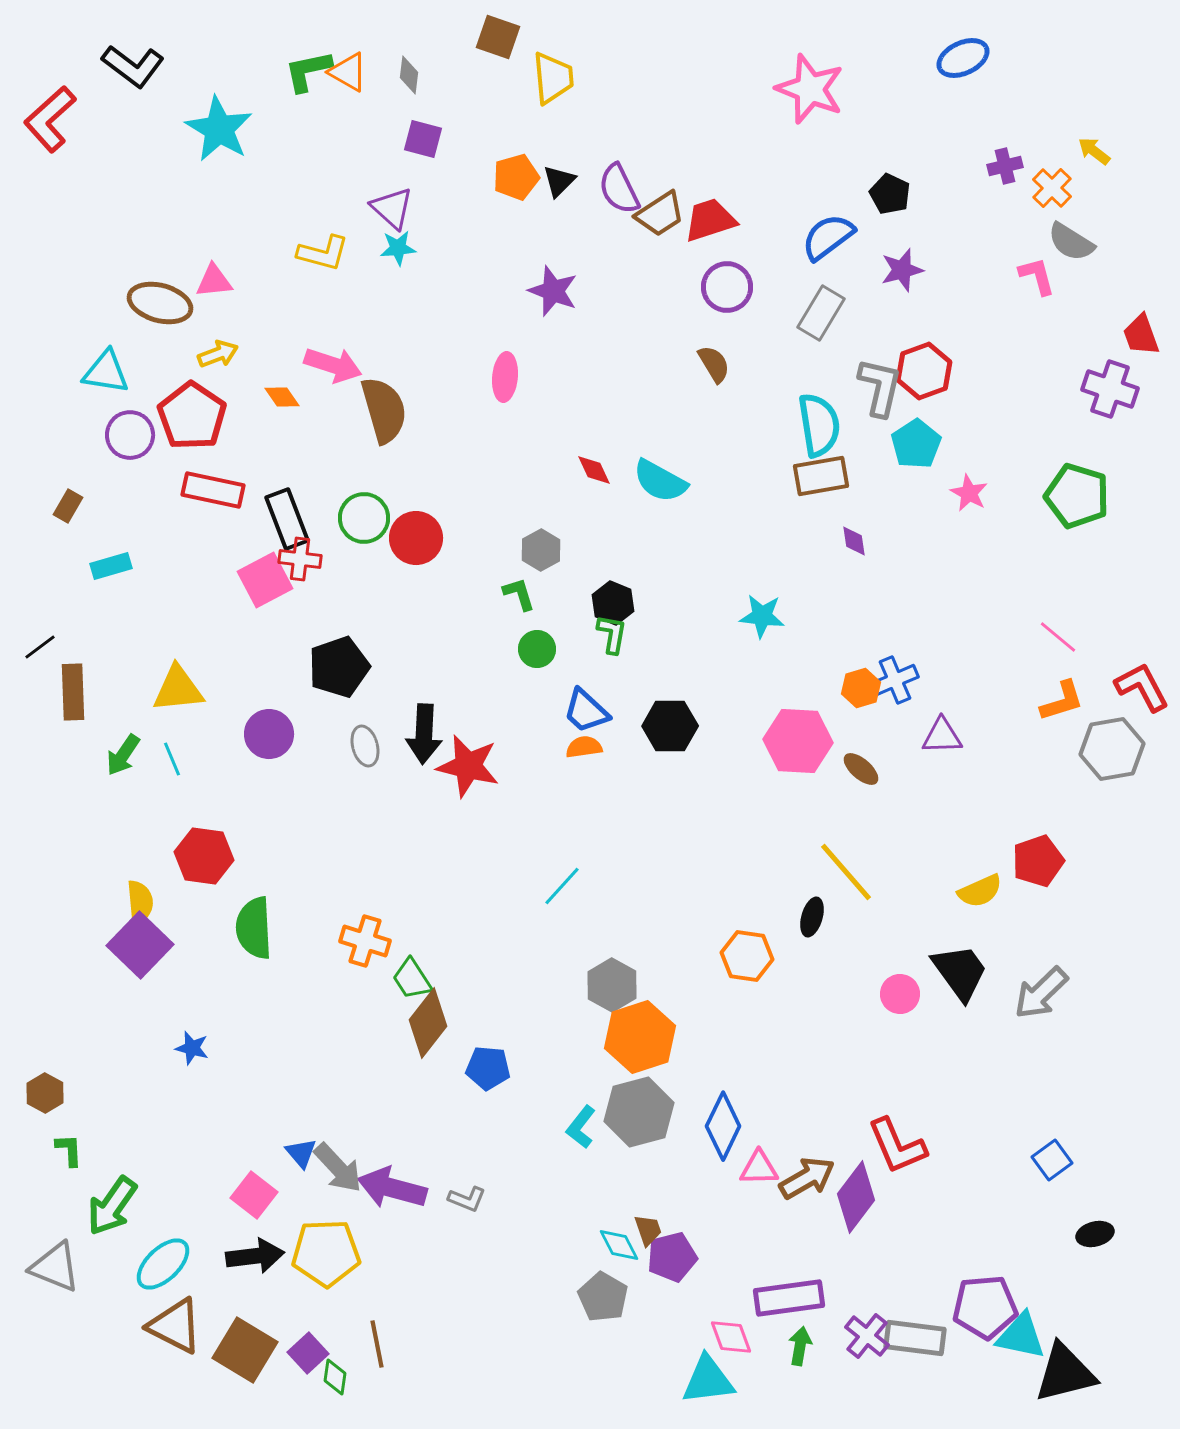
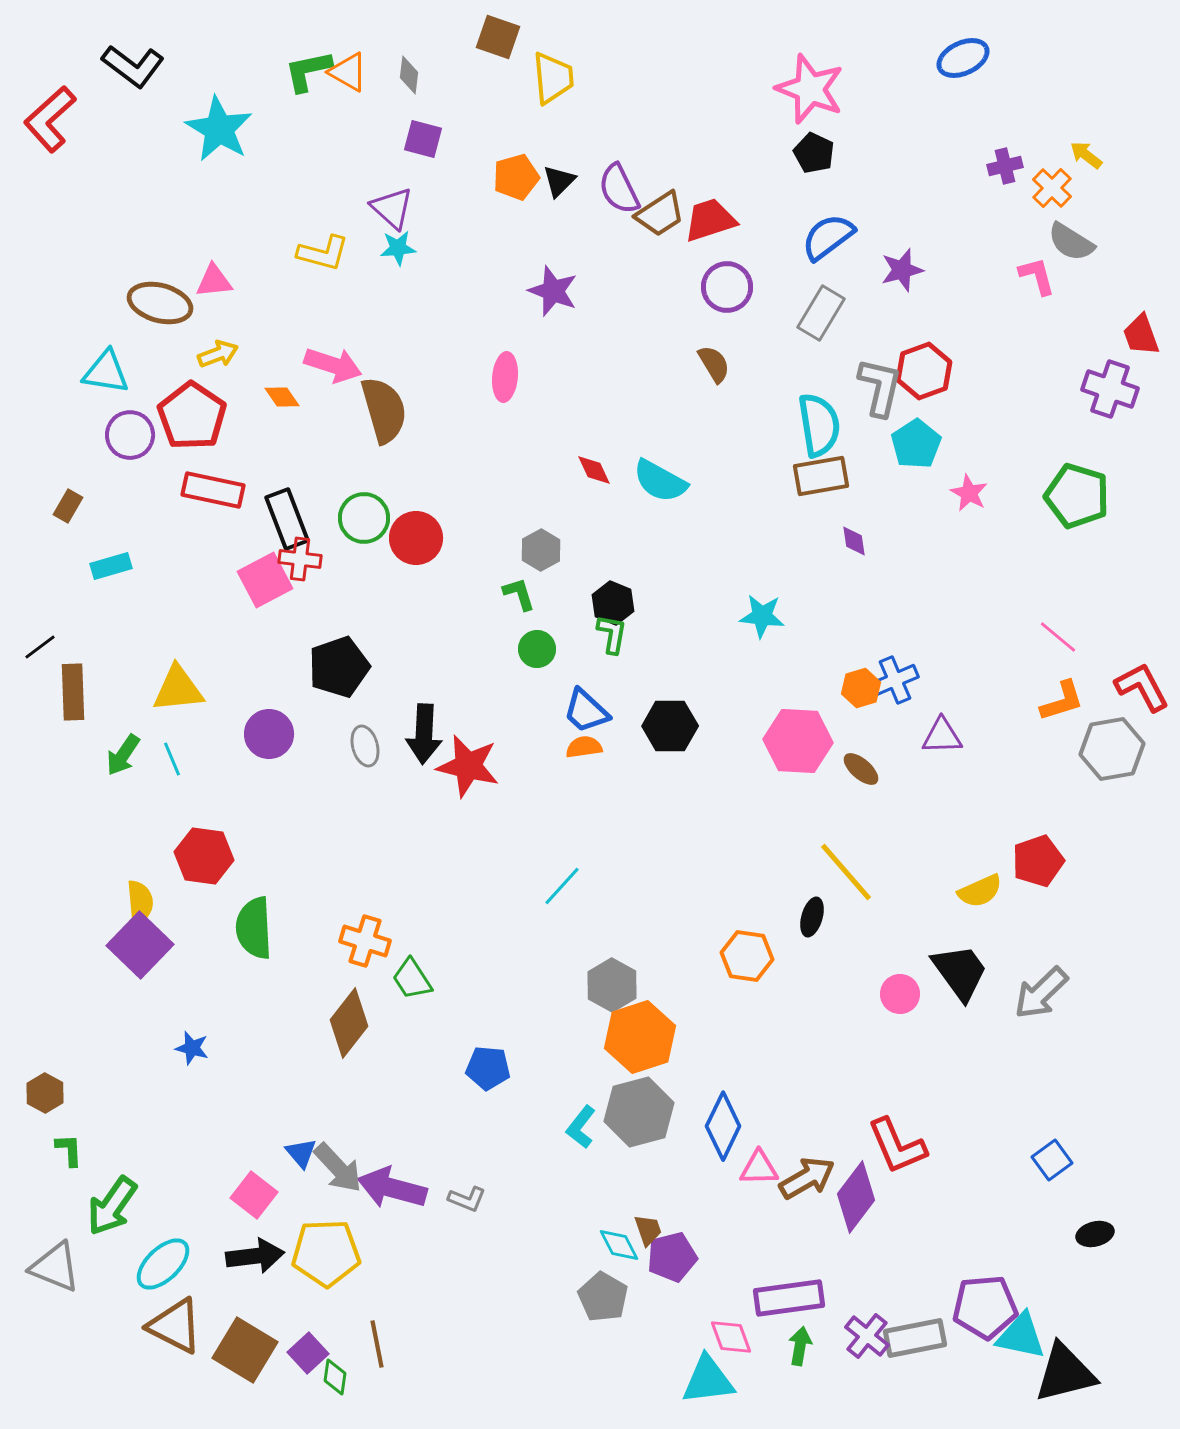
yellow arrow at (1094, 151): moved 8 px left, 4 px down
black pentagon at (890, 194): moved 76 px left, 41 px up
brown diamond at (428, 1023): moved 79 px left
gray rectangle at (915, 1338): rotated 18 degrees counterclockwise
